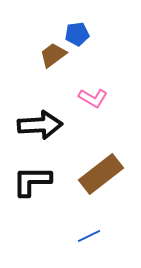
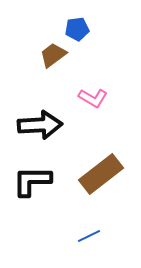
blue pentagon: moved 5 px up
